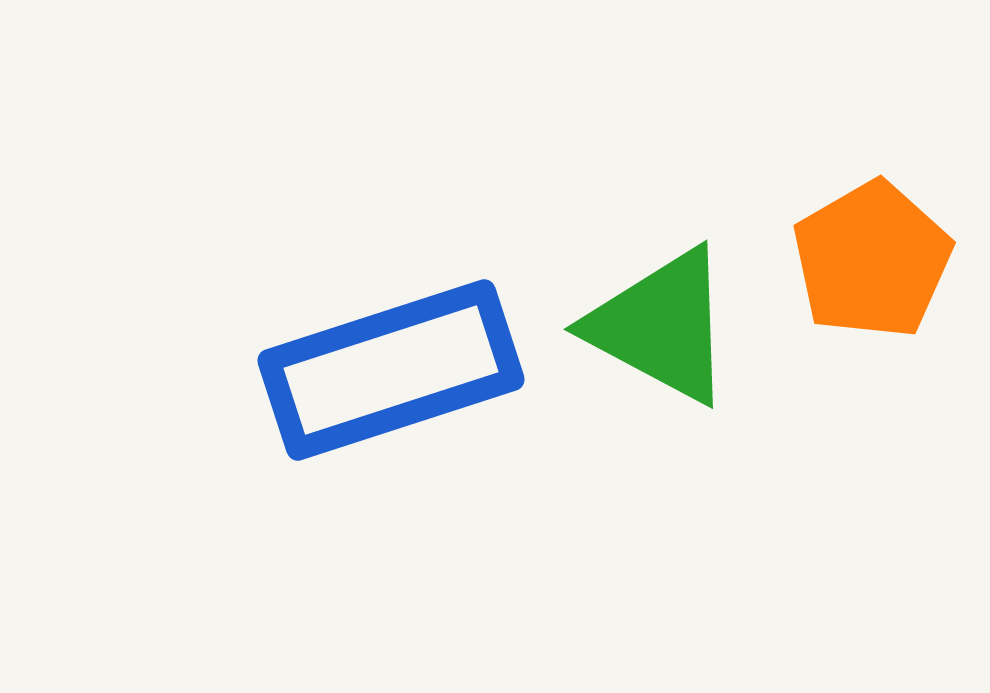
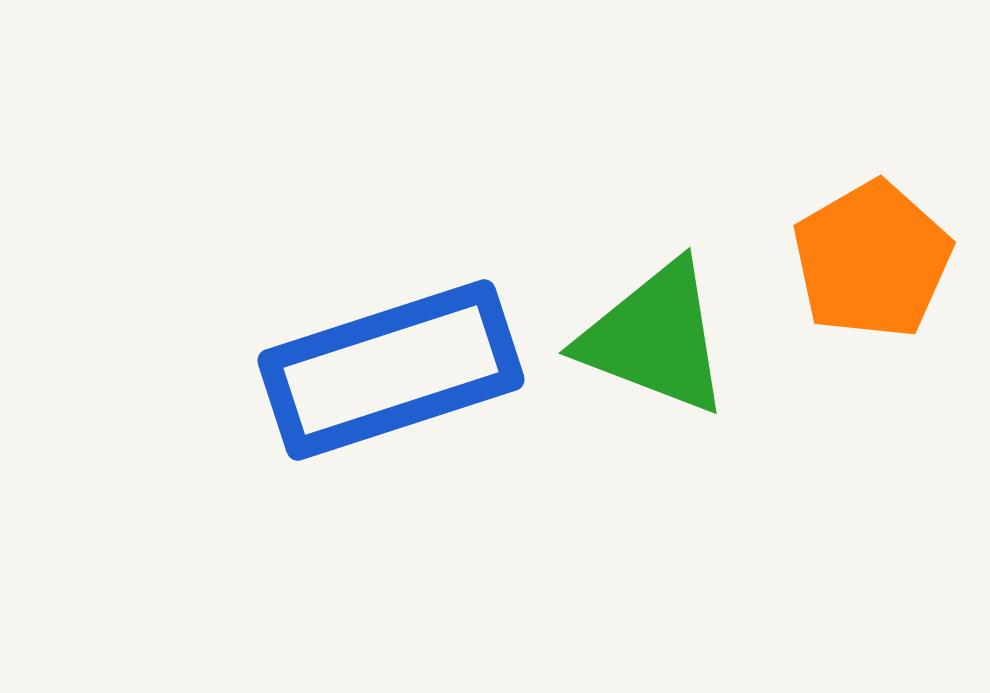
green triangle: moved 6 px left, 12 px down; rotated 7 degrees counterclockwise
